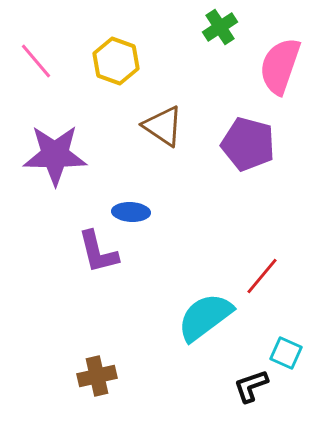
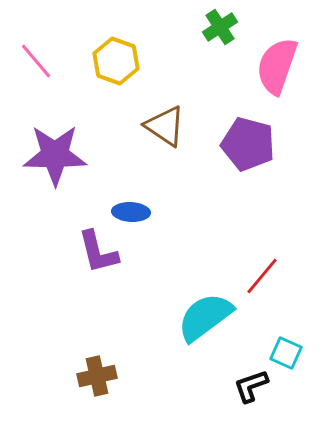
pink semicircle: moved 3 px left
brown triangle: moved 2 px right
